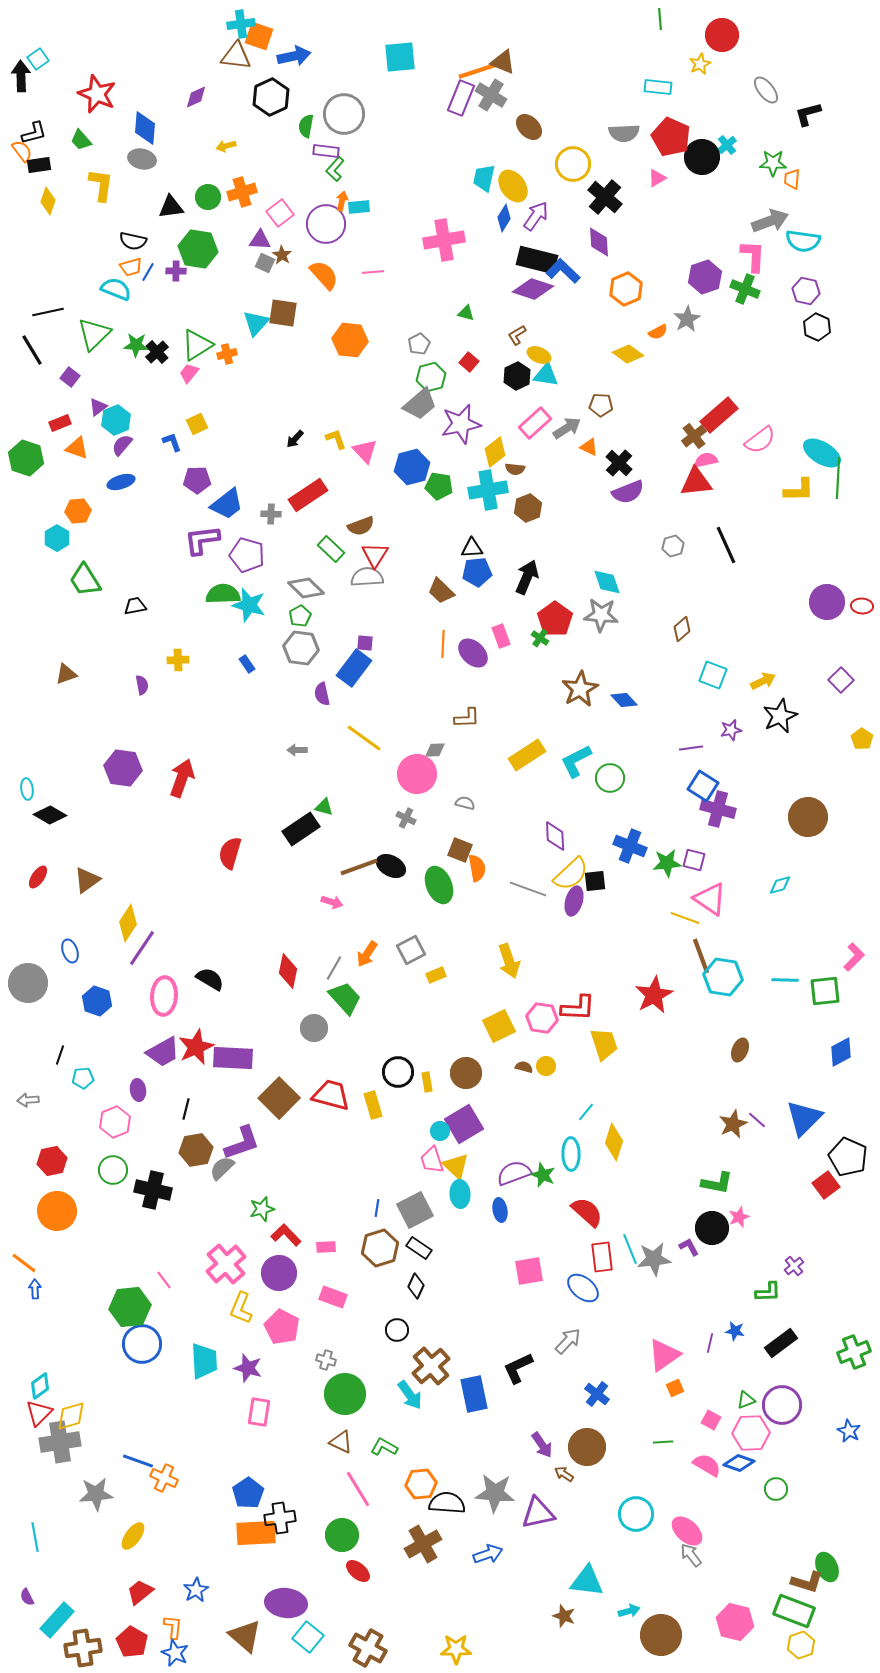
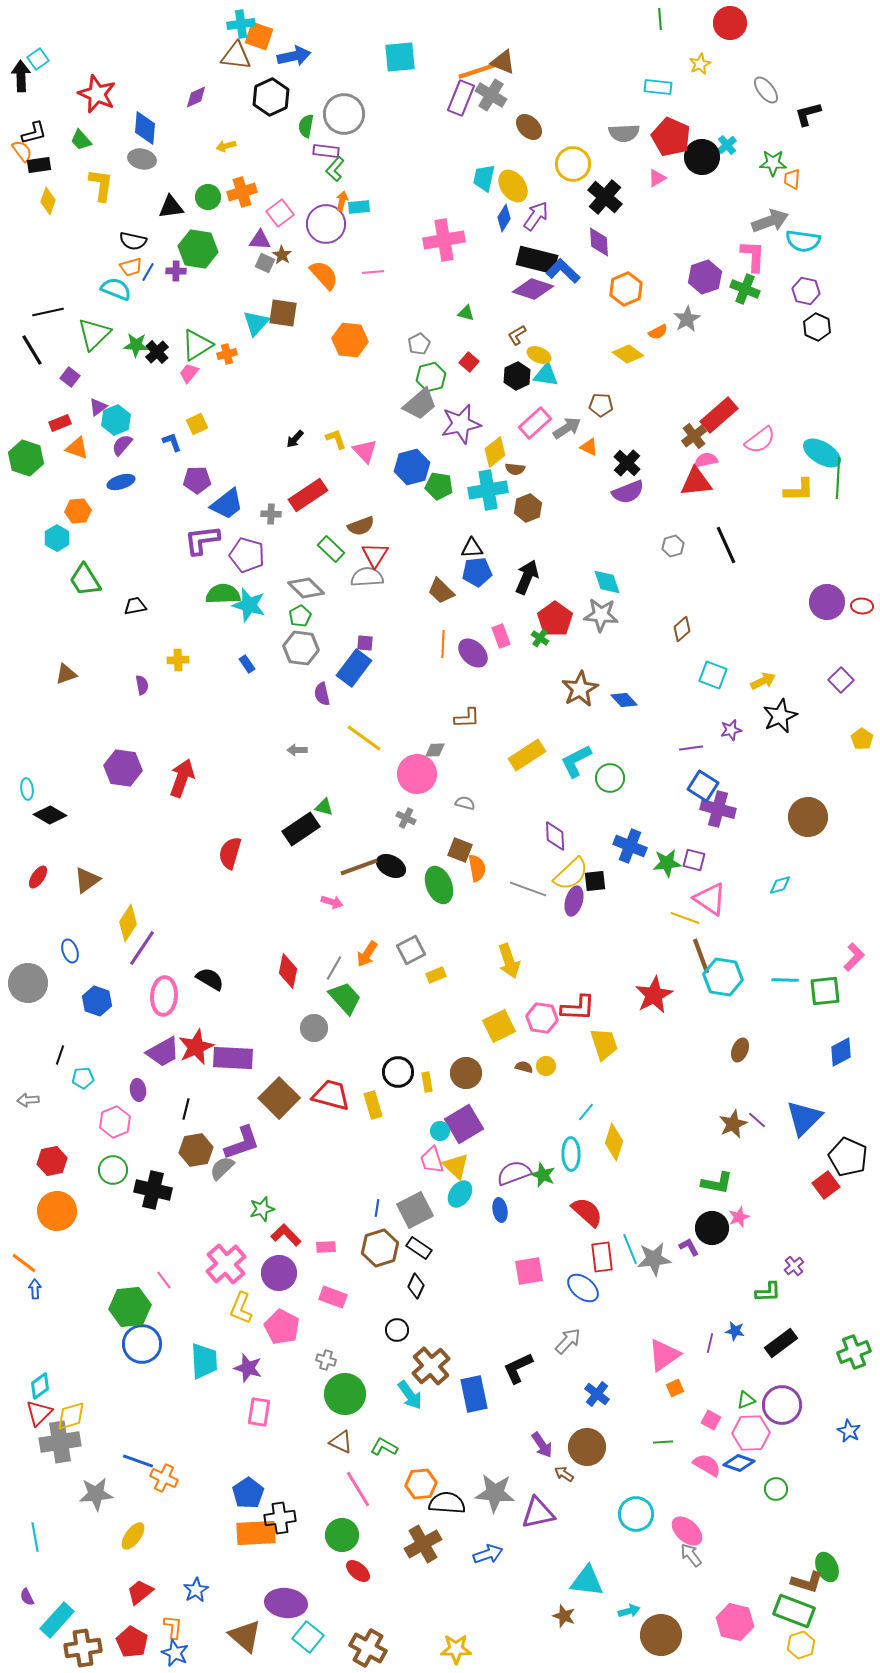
red circle at (722, 35): moved 8 px right, 12 px up
black cross at (619, 463): moved 8 px right
cyan ellipse at (460, 1194): rotated 40 degrees clockwise
